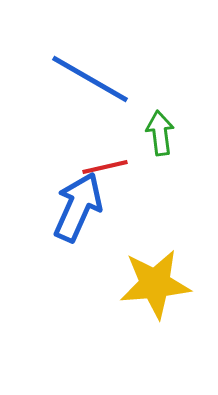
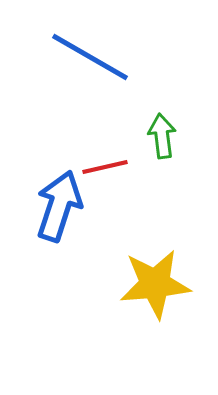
blue line: moved 22 px up
green arrow: moved 2 px right, 3 px down
blue arrow: moved 19 px left, 1 px up; rotated 6 degrees counterclockwise
